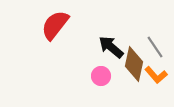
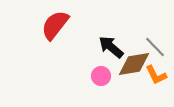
gray line: rotated 10 degrees counterclockwise
brown diamond: rotated 68 degrees clockwise
orange L-shape: rotated 15 degrees clockwise
